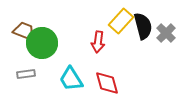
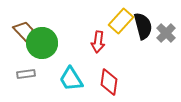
brown trapezoid: rotated 25 degrees clockwise
red diamond: moved 2 px right, 1 px up; rotated 24 degrees clockwise
